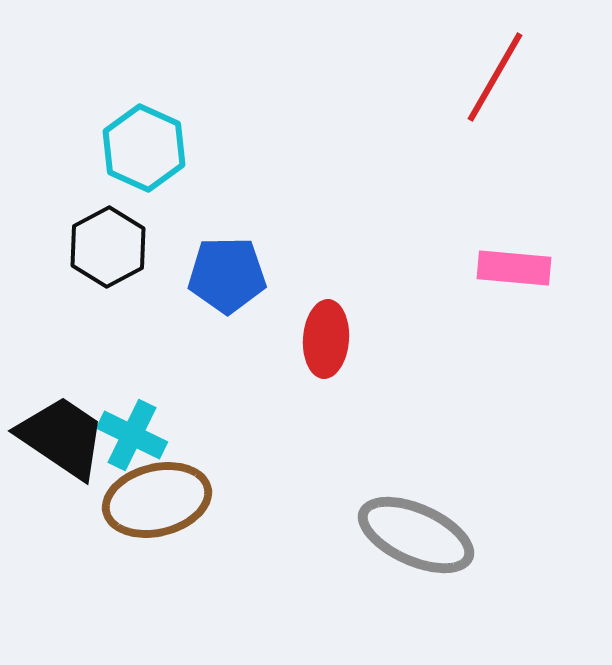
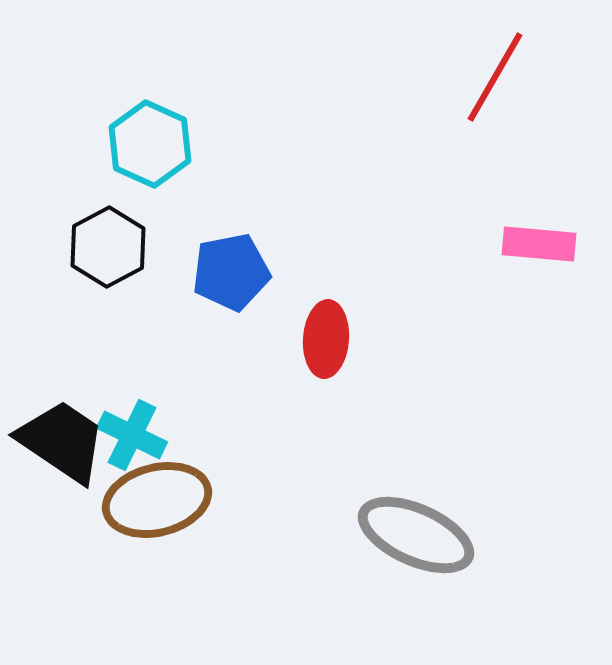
cyan hexagon: moved 6 px right, 4 px up
pink rectangle: moved 25 px right, 24 px up
blue pentagon: moved 4 px right, 3 px up; rotated 10 degrees counterclockwise
black trapezoid: moved 4 px down
